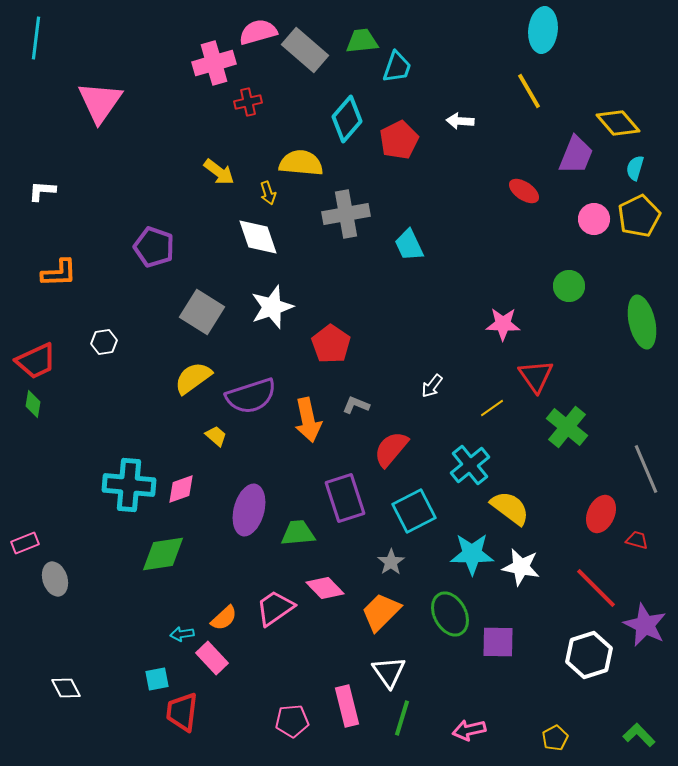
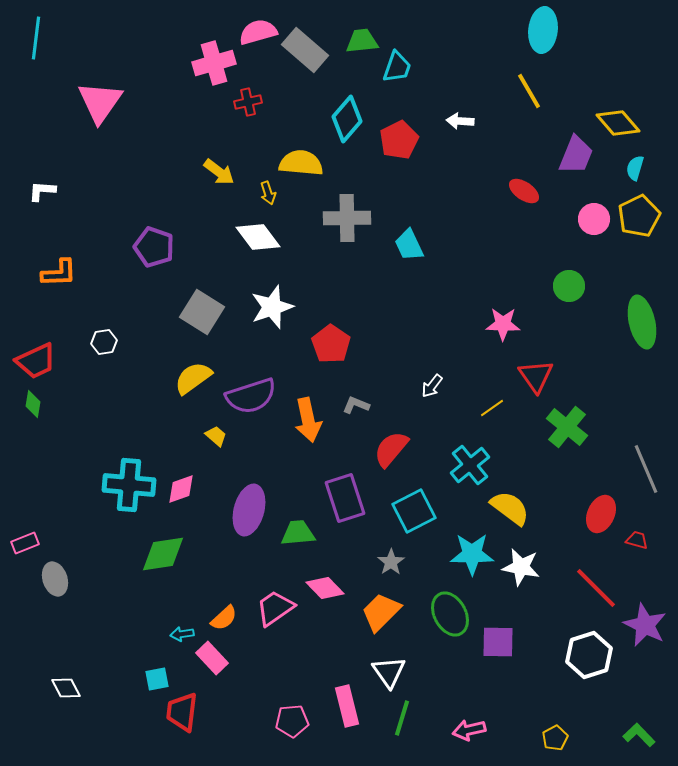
gray cross at (346, 214): moved 1 px right, 4 px down; rotated 9 degrees clockwise
white diamond at (258, 237): rotated 18 degrees counterclockwise
